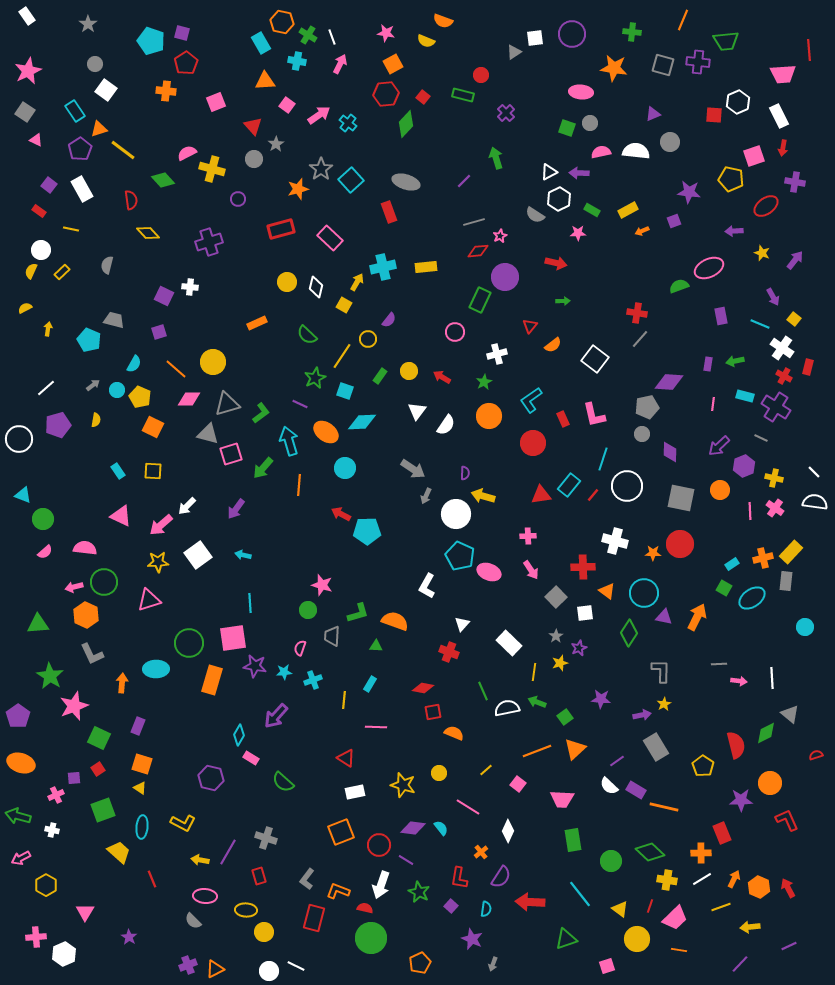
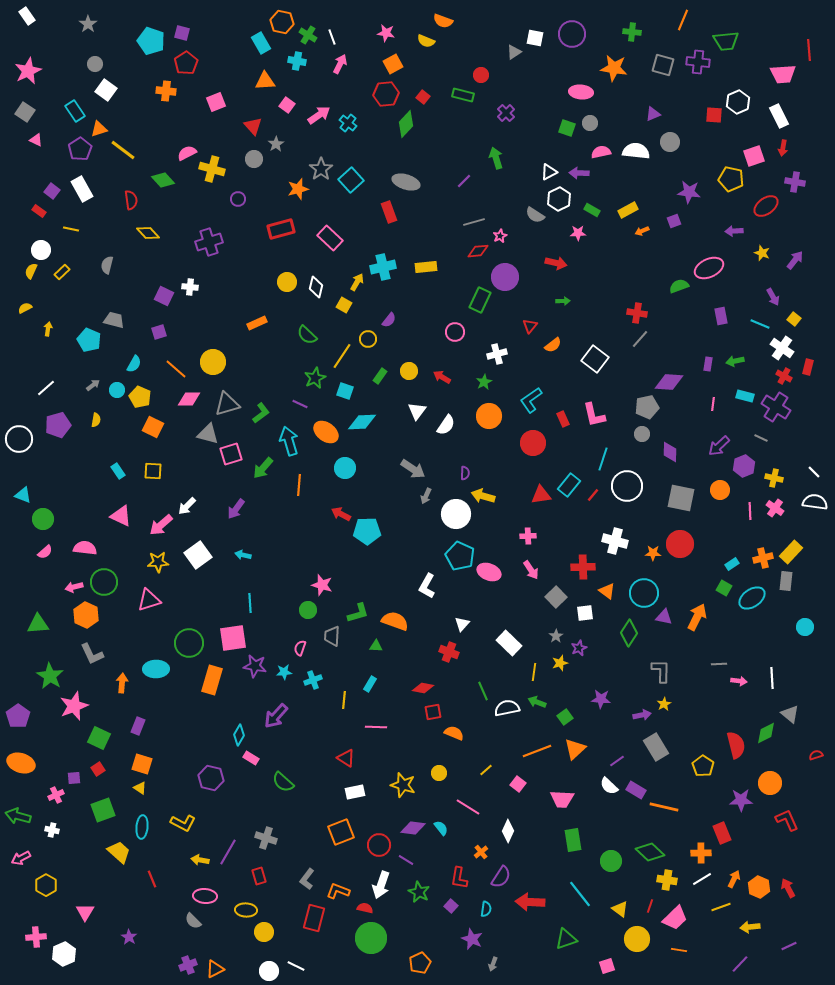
white square at (535, 38): rotated 18 degrees clockwise
purple square at (49, 185): moved 3 px right, 6 px down
